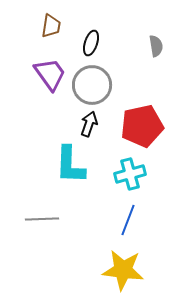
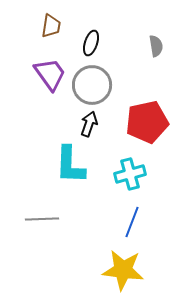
red pentagon: moved 5 px right, 4 px up
blue line: moved 4 px right, 2 px down
